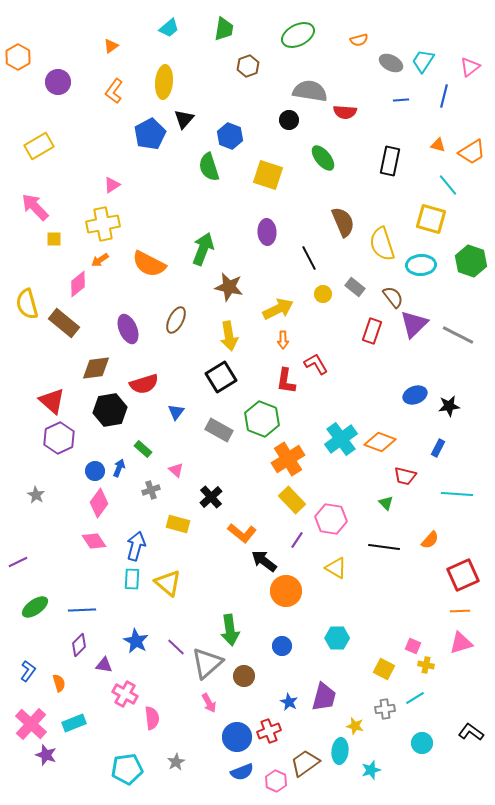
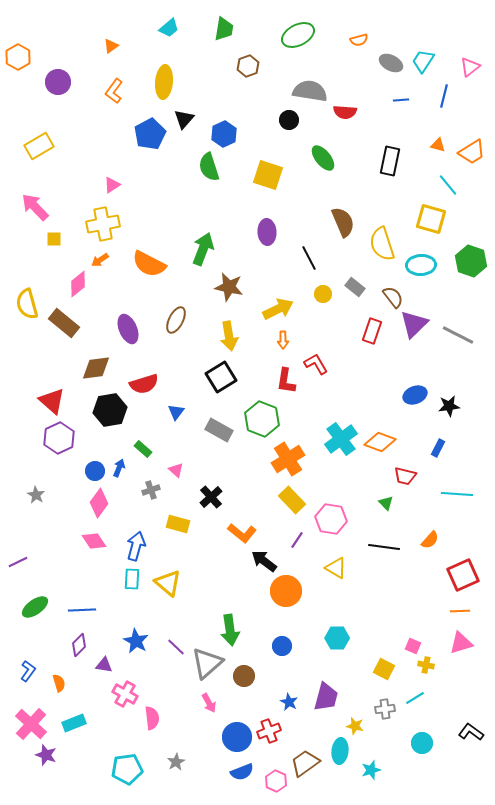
blue hexagon at (230, 136): moved 6 px left, 2 px up; rotated 15 degrees clockwise
purple trapezoid at (324, 697): moved 2 px right
